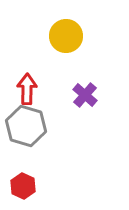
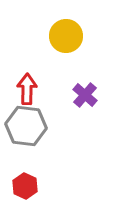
gray hexagon: rotated 9 degrees counterclockwise
red hexagon: moved 2 px right
